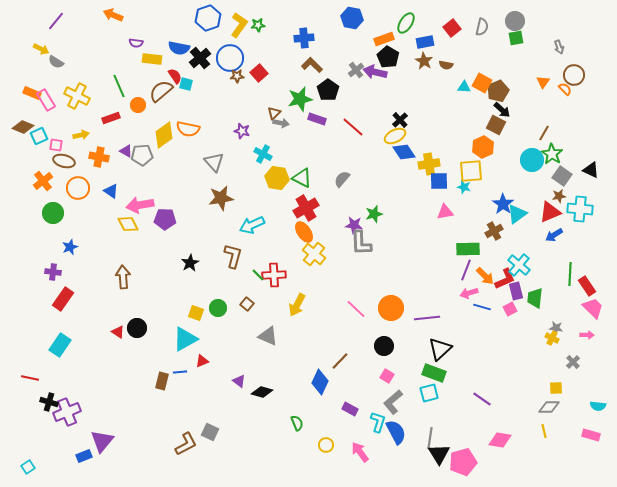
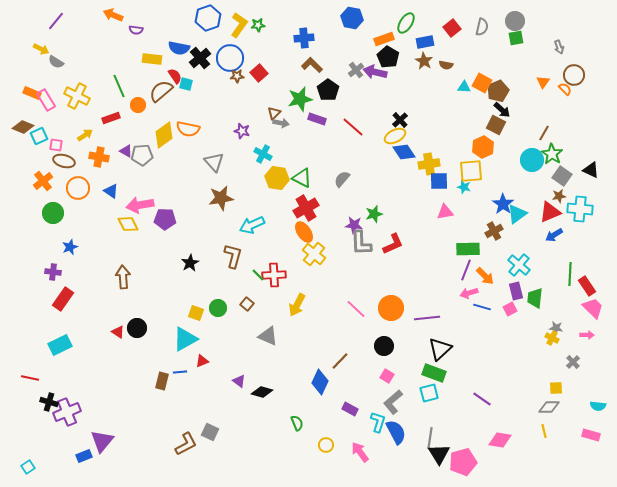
purple semicircle at (136, 43): moved 13 px up
yellow arrow at (81, 135): moved 4 px right; rotated 21 degrees counterclockwise
red L-shape at (505, 279): moved 112 px left, 35 px up
cyan rectangle at (60, 345): rotated 30 degrees clockwise
